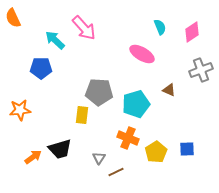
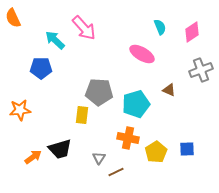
orange cross: rotated 10 degrees counterclockwise
